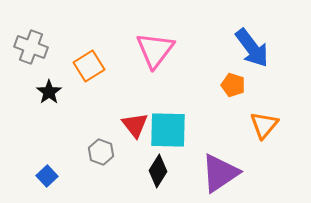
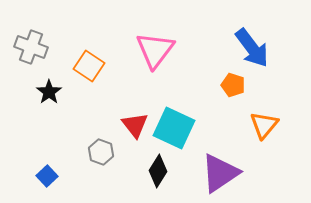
orange square: rotated 24 degrees counterclockwise
cyan square: moved 6 px right, 2 px up; rotated 24 degrees clockwise
